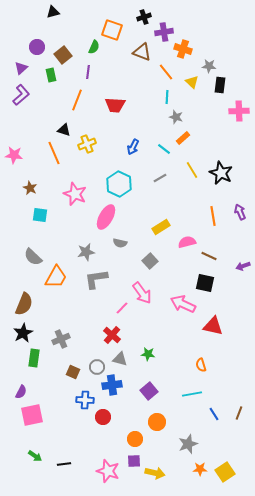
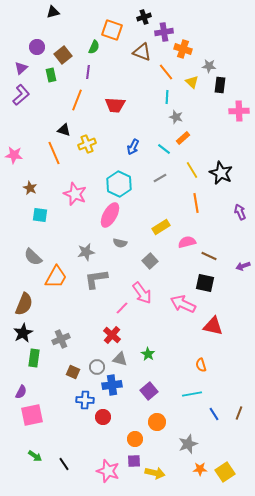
orange line at (213, 216): moved 17 px left, 13 px up
pink ellipse at (106, 217): moved 4 px right, 2 px up
green star at (148, 354): rotated 24 degrees clockwise
black line at (64, 464): rotated 64 degrees clockwise
